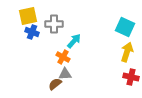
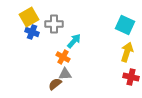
yellow square: moved 1 px right, 1 px down; rotated 18 degrees counterclockwise
cyan square: moved 2 px up
